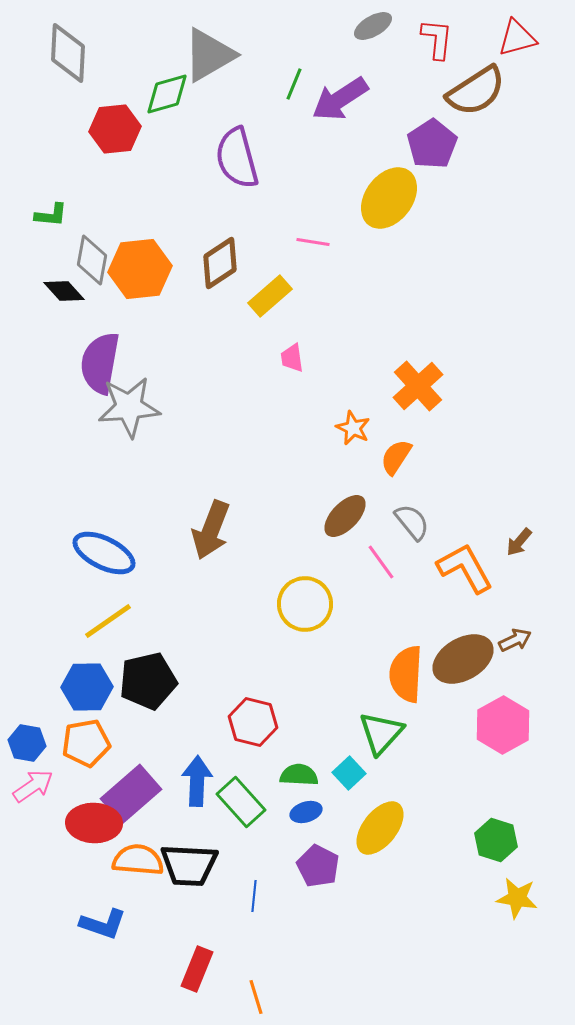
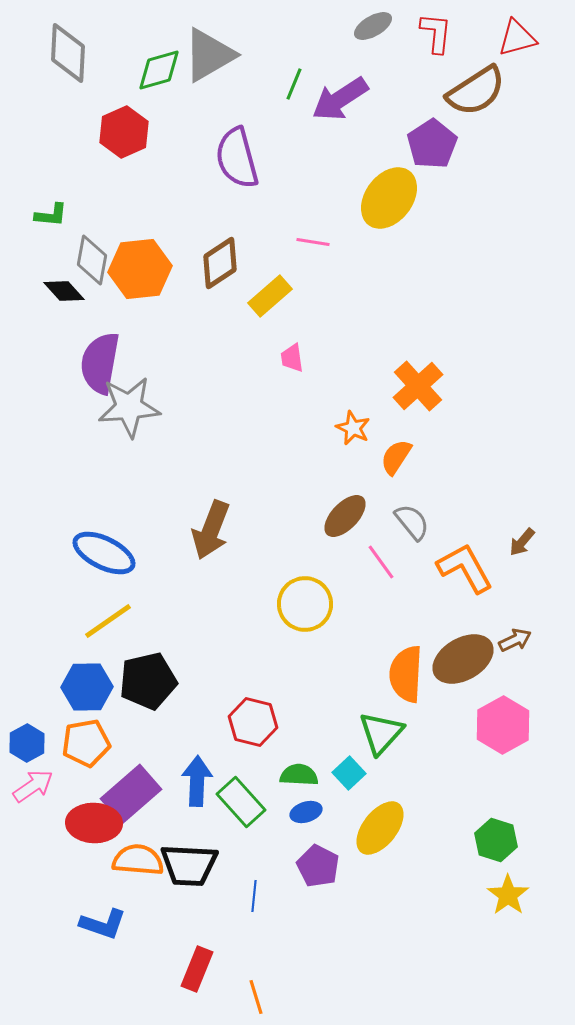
red L-shape at (437, 39): moved 1 px left, 6 px up
green diamond at (167, 94): moved 8 px left, 24 px up
red hexagon at (115, 129): moved 9 px right, 3 px down; rotated 18 degrees counterclockwise
brown arrow at (519, 542): moved 3 px right
blue hexagon at (27, 743): rotated 21 degrees clockwise
yellow star at (517, 898): moved 9 px left, 3 px up; rotated 27 degrees clockwise
